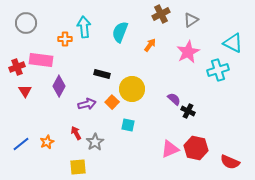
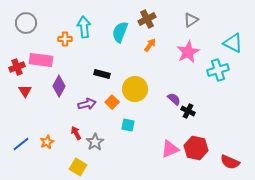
brown cross: moved 14 px left, 5 px down
yellow circle: moved 3 px right
yellow square: rotated 36 degrees clockwise
